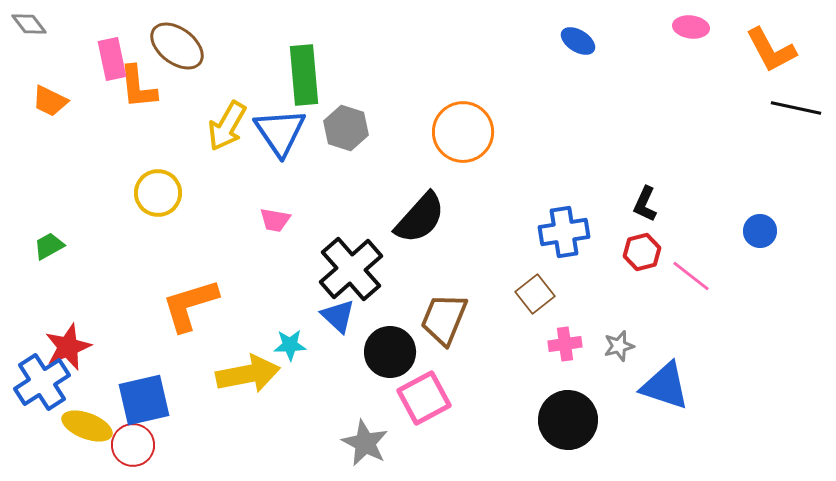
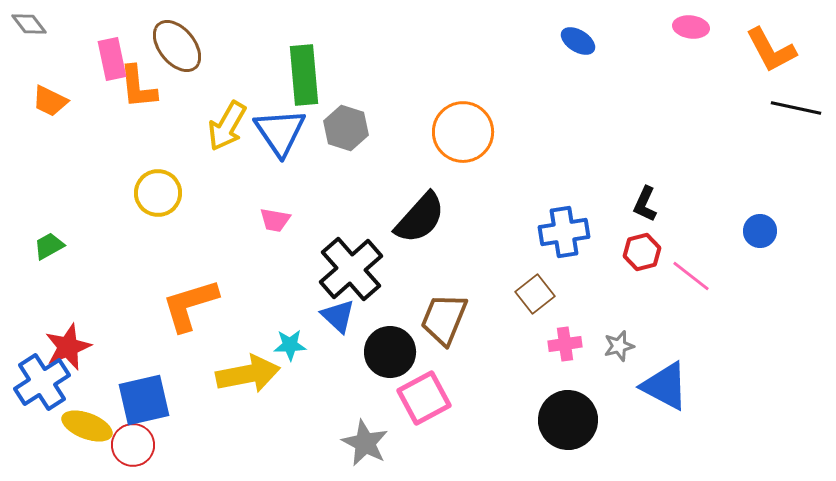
brown ellipse at (177, 46): rotated 14 degrees clockwise
blue triangle at (665, 386): rotated 10 degrees clockwise
